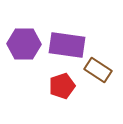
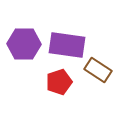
red pentagon: moved 3 px left, 4 px up
